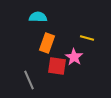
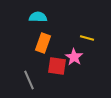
orange rectangle: moved 4 px left
